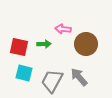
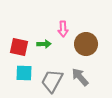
pink arrow: rotated 98 degrees counterclockwise
cyan square: rotated 12 degrees counterclockwise
gray arrow: moved 1 px right
